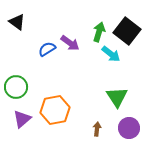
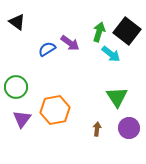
purple triangle: rotated 12 degrees counterclockwise
